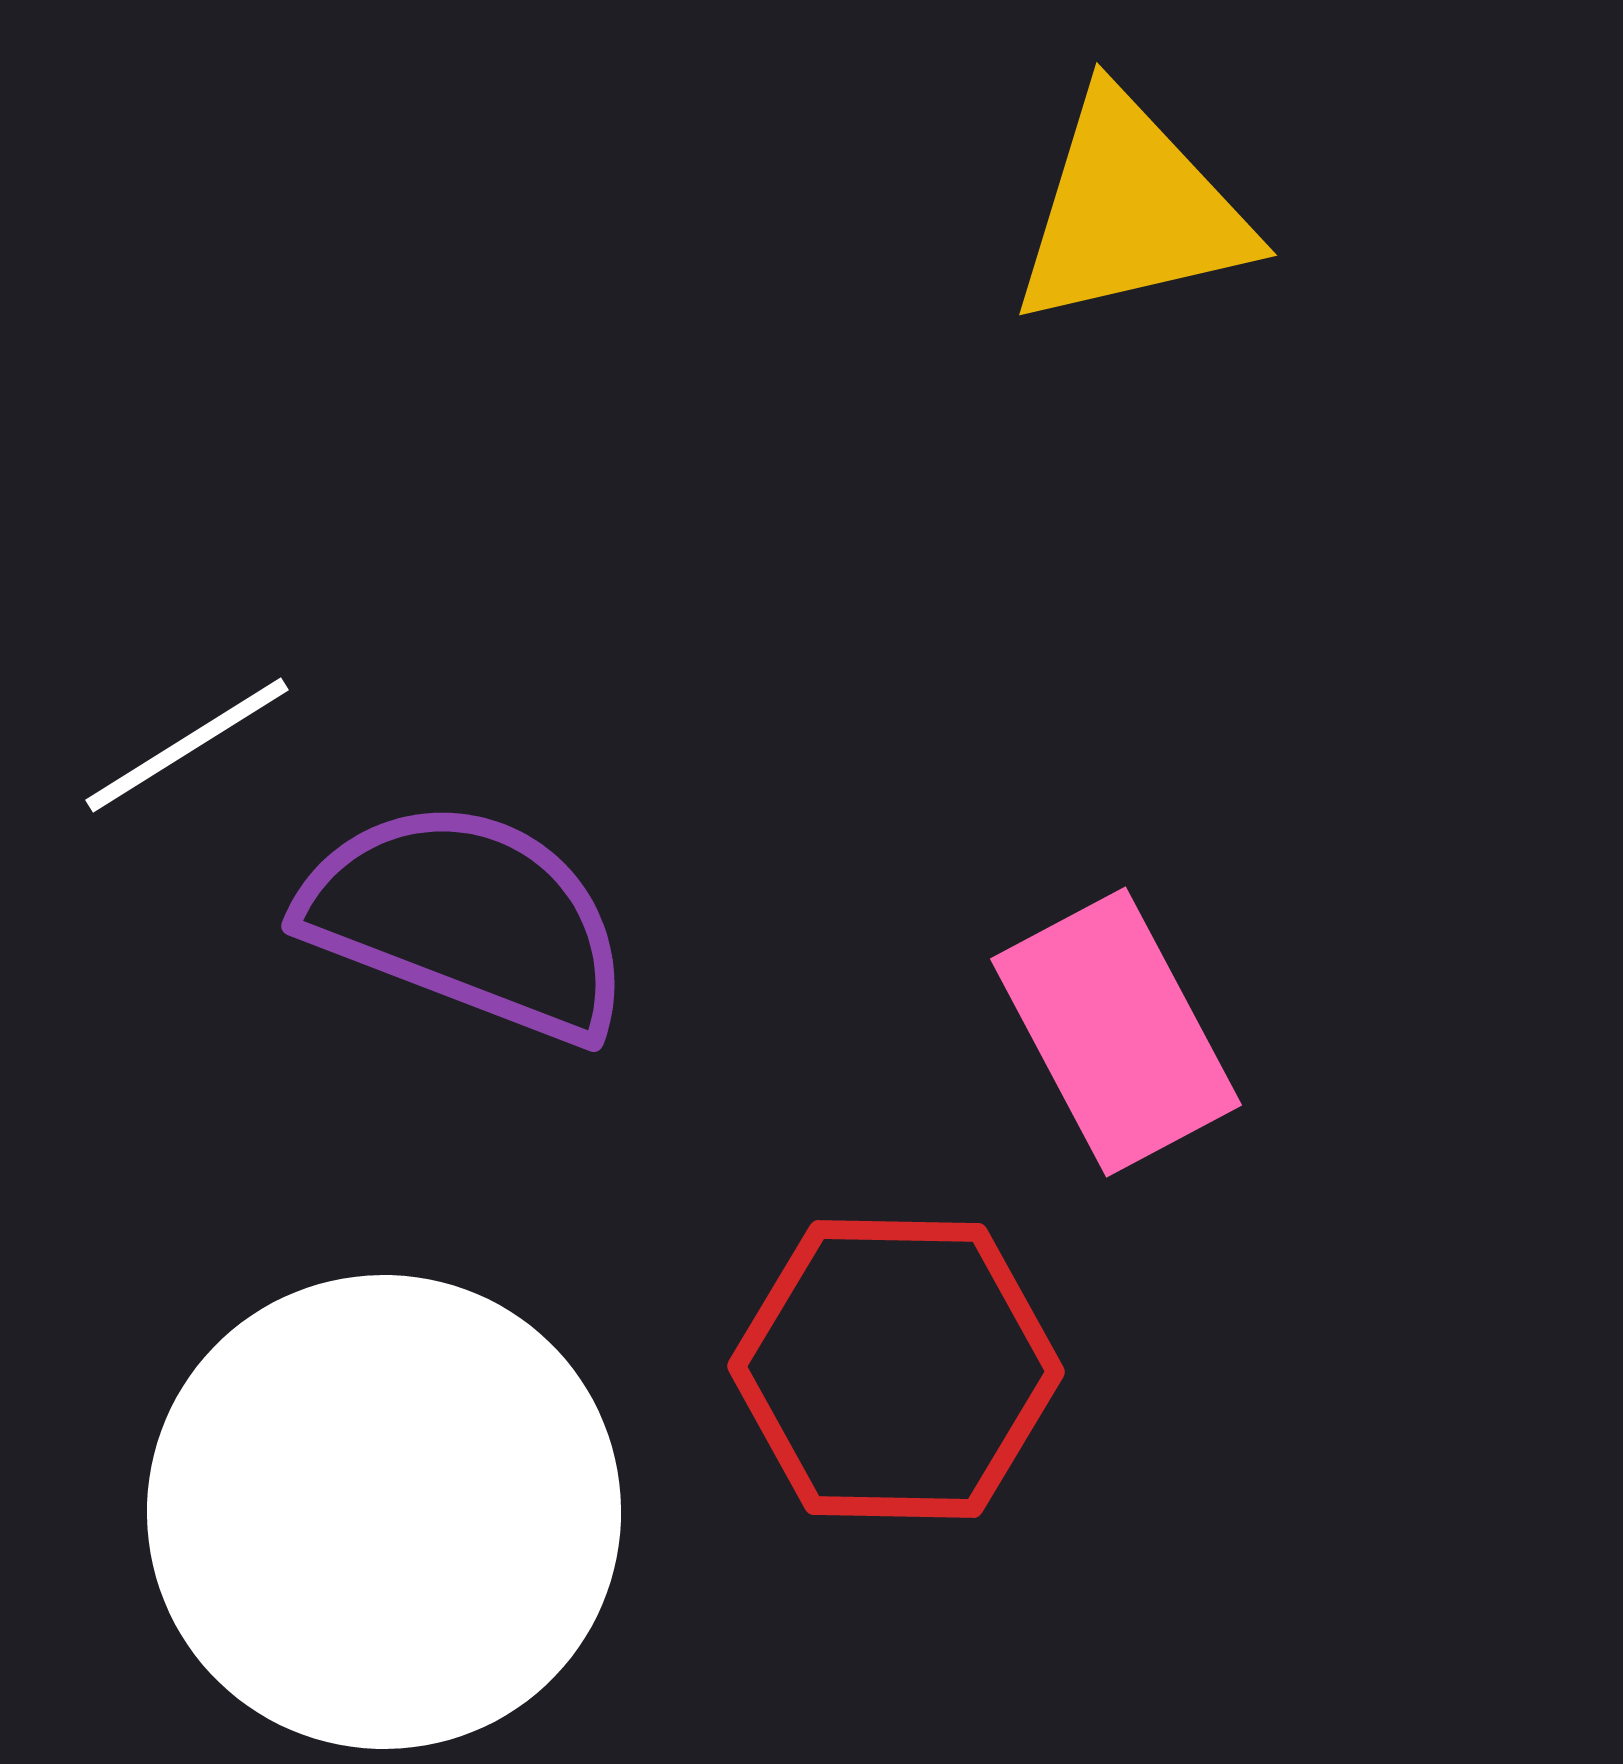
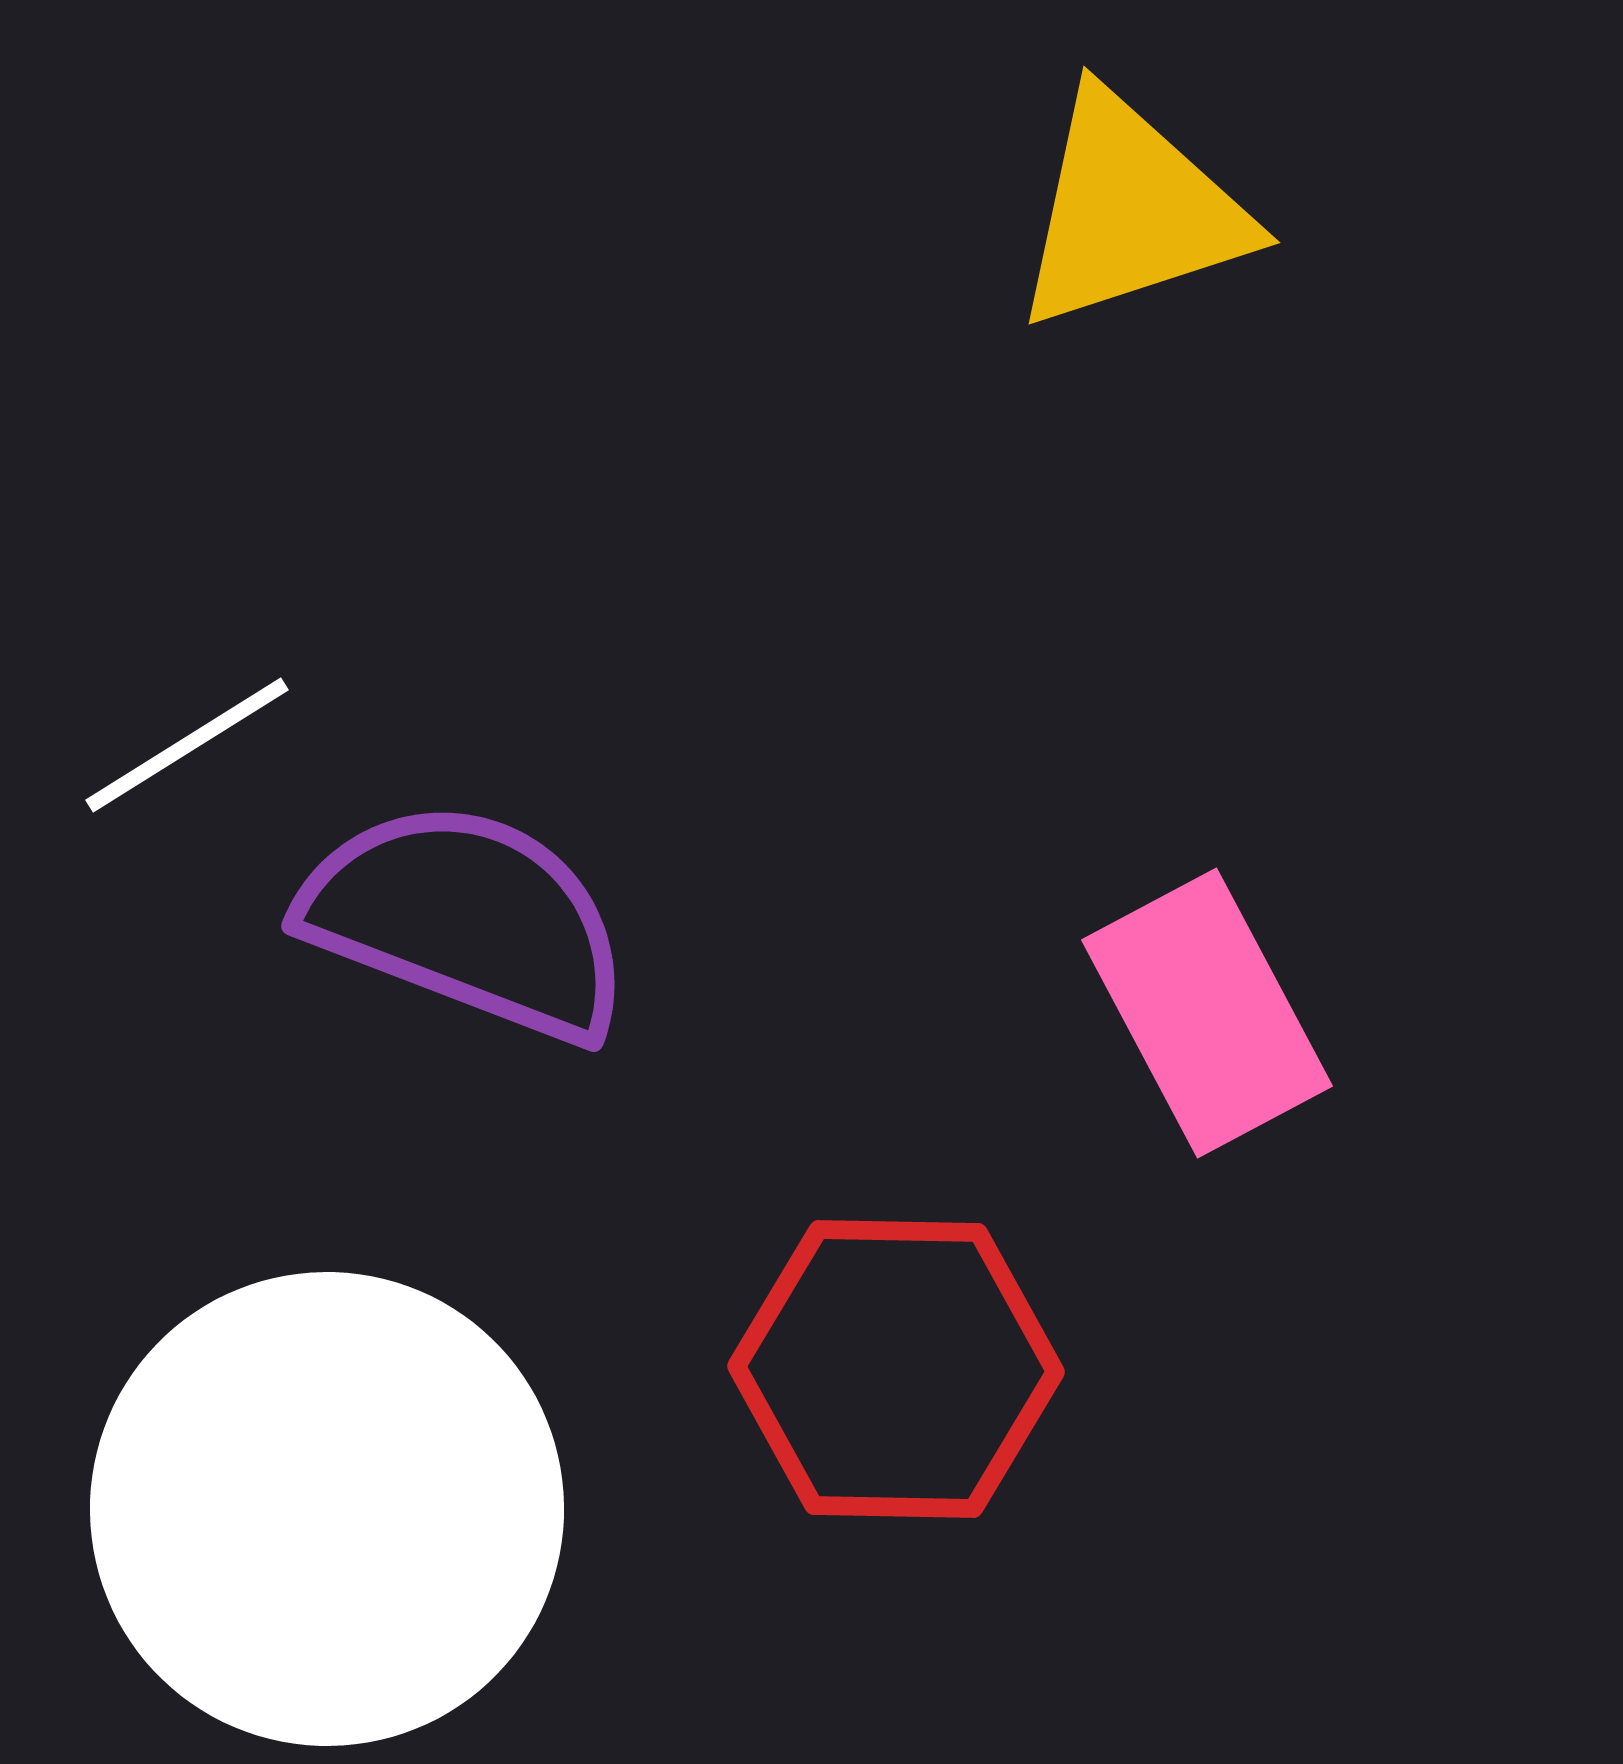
yellow triangle: rotated 5 degrees counterclockwise
pink rectangle: moved 91 px right, 19 px up
white circle: moved 57 px left, 3 px up
